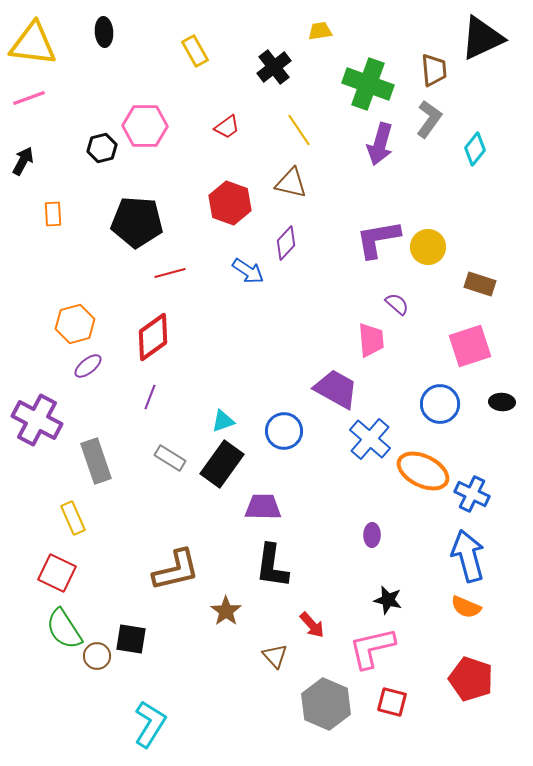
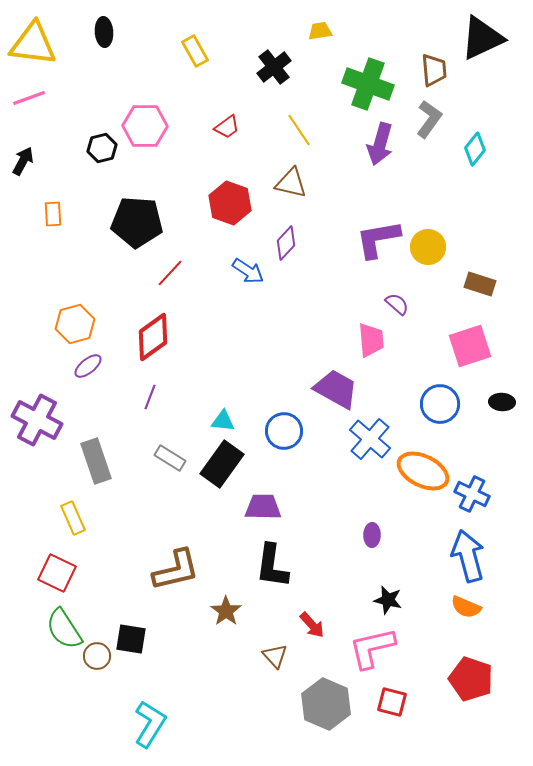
red line at (170, 273): rotated 32 degrees counterclockwise
cyan triangle at (223, 421): rotated 25 degrees clockwise
